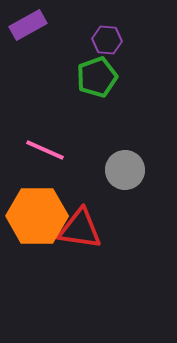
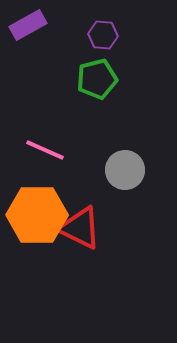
purple hexagon: moved 4 px left, 5 px up
green pentagon: moved 2 px down; rotated 6 degrees clockwise
orange hexagon: moved 1 px up
red triangle: moved 1 px up; rotated 18 degrees clockwise
